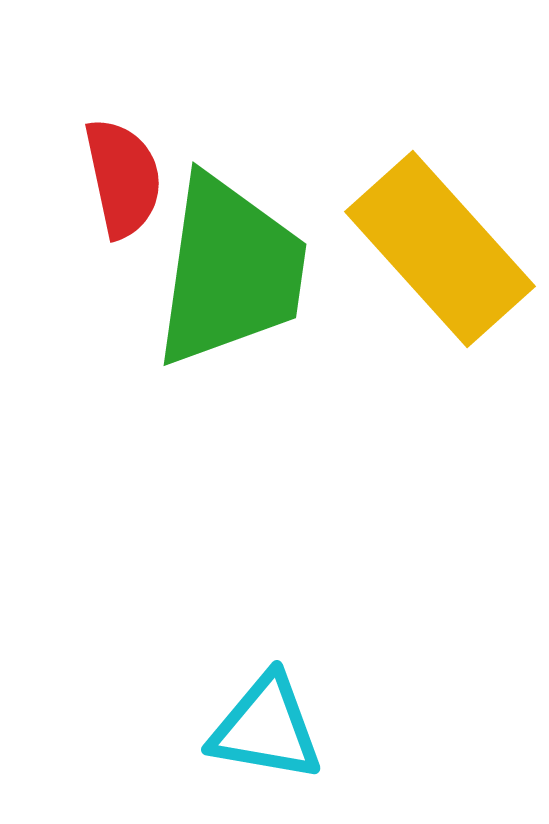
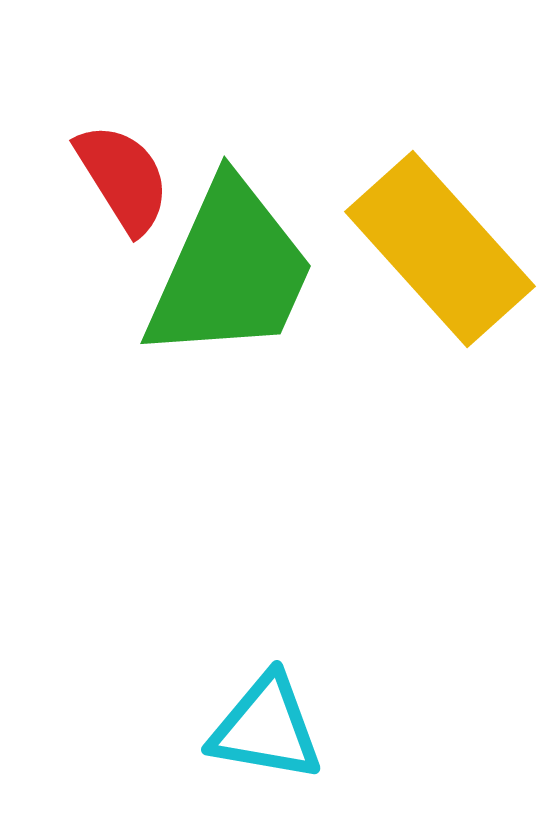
red semicircle: rotated 20 degrees counterclockwise
green trapezoid: rotated 16 degrees clockwise
